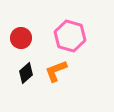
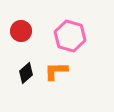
red circle: moved 7 px up
orange L-shape: rotated 20 degrees clockwise
